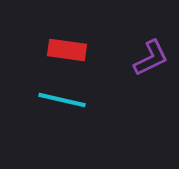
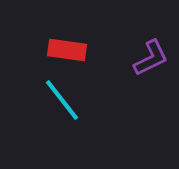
cyan line: rotated 39 degrees clockwise
